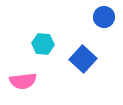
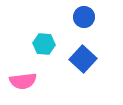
blue circle: moved 20 px left
cyan hexagon: moved 1 px right
